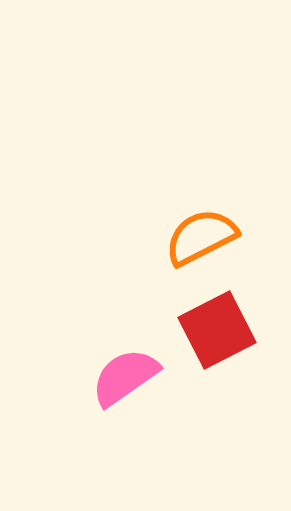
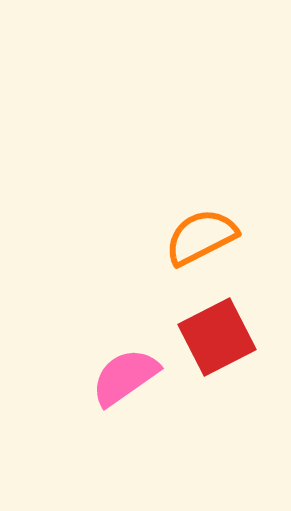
red square: moved 7 px down
